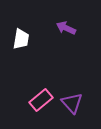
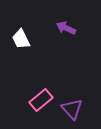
white trapezoid: rotated 145 degrees clockwise
purple triangle: moved 6 px down
